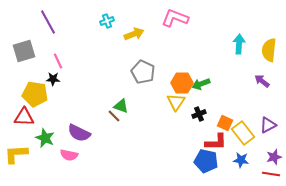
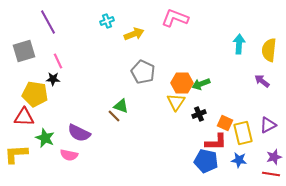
yellow rectangle: rotated 25 degrees clockwise
blue star: moved 2 px left
